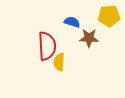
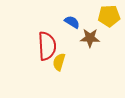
blue semicircle: rotated 14 degrees clockwise
brown star: moved 1 px right
yellow semicircle: rotated 12 degrees clockwise
